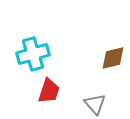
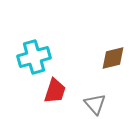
cyan cross: moved 1 px right, 3 px down
red trapezoid: moved 6 px right
